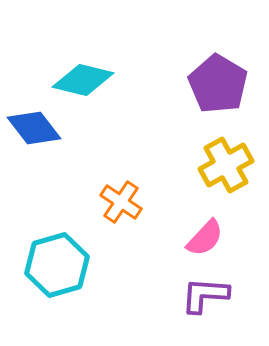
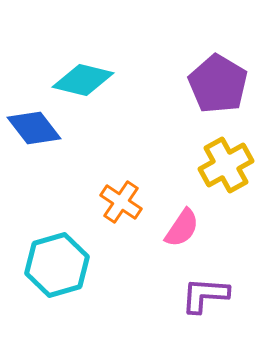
pink semicircle: moved 23 px left, 10 px up; rotated 9 degrees counterclockwise
